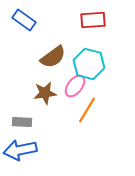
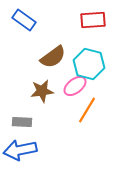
pink ellipse: rotated 15 degrees clockwise
brown star: moved 3 px left, 2 px up
